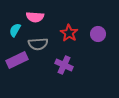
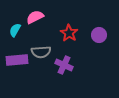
pink semicircle: rotated 150 degrees clockwise
purple circle: moved 1 px right, 1 px down
gray semicircle: moved 3 px right, 8 px down
purple rectangle: rotated 20 degrees clockwise
